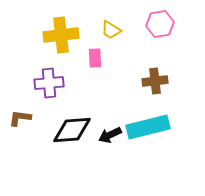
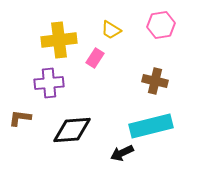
pink hexagon: moved 1 px right, 1 px down
yellow cross: moved 2 px left, 5 px down
pink rectangle: rotated 36 degrees clockwise
brown cross: rotated 20 degrees clockwise
cyan rectangle: moved 3 px right, 1 px up
black arrow: moved 12 px right, 18 px down
